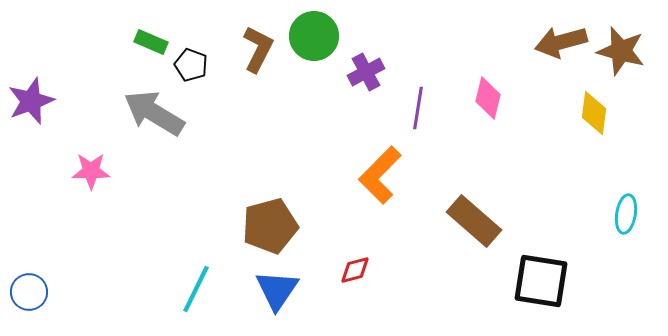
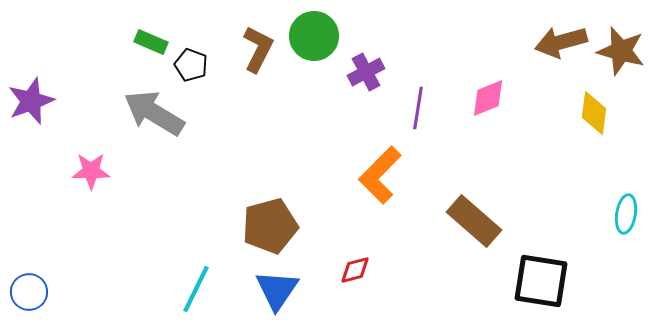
pink diamond: rotated 54 degrees clockwise
